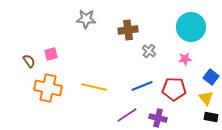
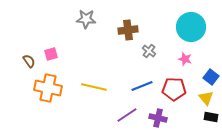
pink star: rotated 24 degrees clockwise
